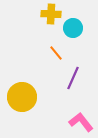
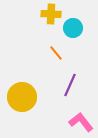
purple line: moved 3 px left, 7 px down
